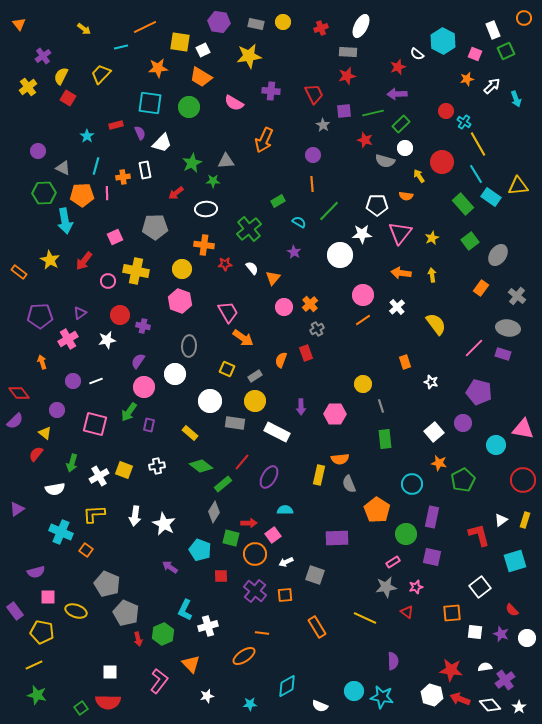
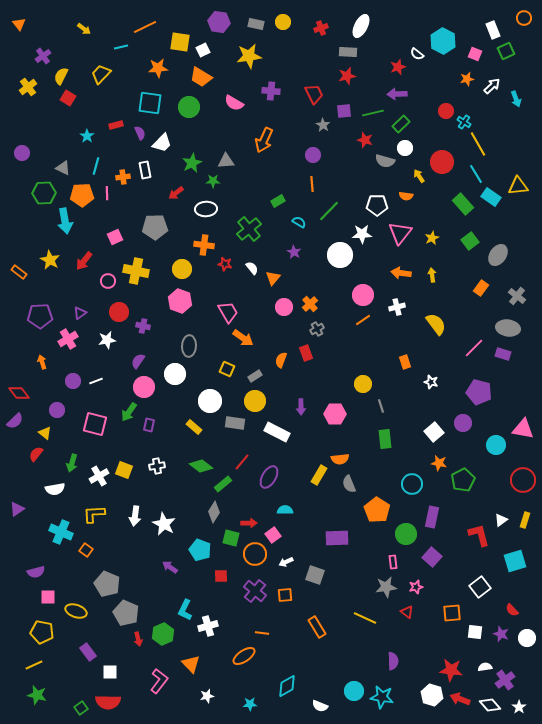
purple circle at (38, 151): moved 16 px left, 2 px down
red star at (225, 264): rotated 16 degrees clockwise
white cross at (397, 307): rotated 28 degrees clockwise
red circle at (120, 315): moved 1 px left, 3 px up
yellow rectangle at (190, 433): moved 4 px right, 6 px up
yellow rectangle at (319, 475): rotated 18 degrees clockwise
purple square at (432, 557): rotated 30 degrees clockwise
pink rectangle at (393, 562): rotated 64 degrees counterclockwise
purple rectangle at (15, 611): moved 73 px right, 41 px down
